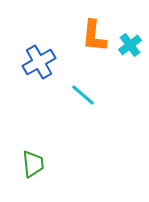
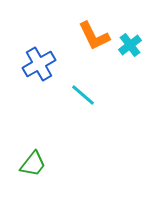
orange L-shape: rotated 32 degrees counterclockwise
blue cross: moved 2 px down
green trapezoid: rotated 44 degrees clockwise
